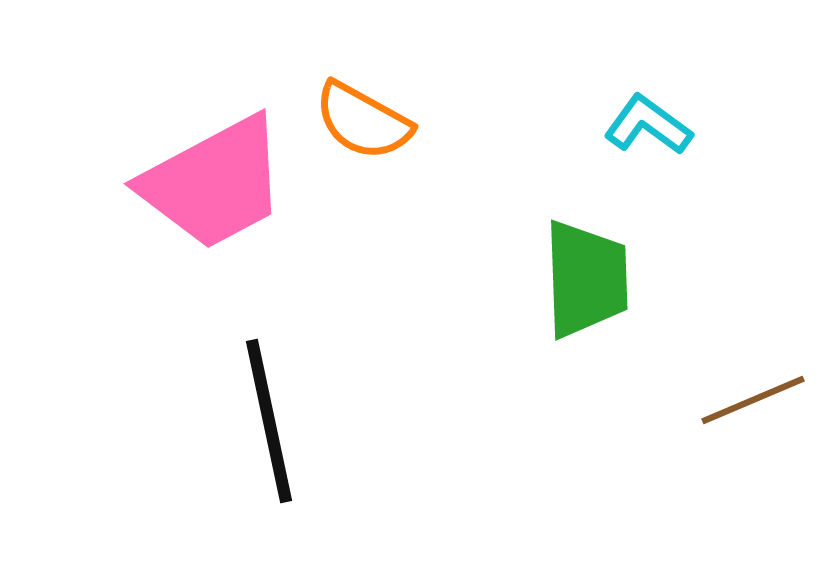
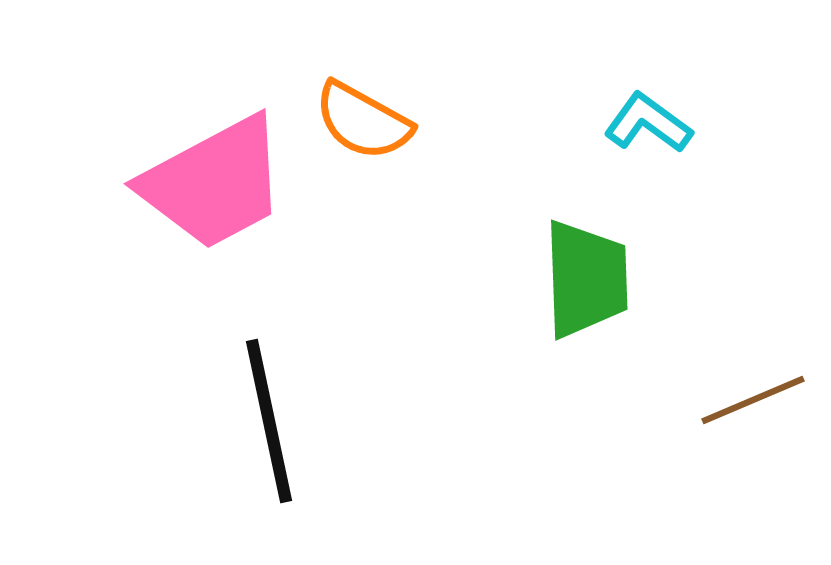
cyan L-shape: moved 2 px up
